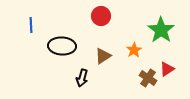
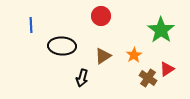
orange star: moved 5 px down
